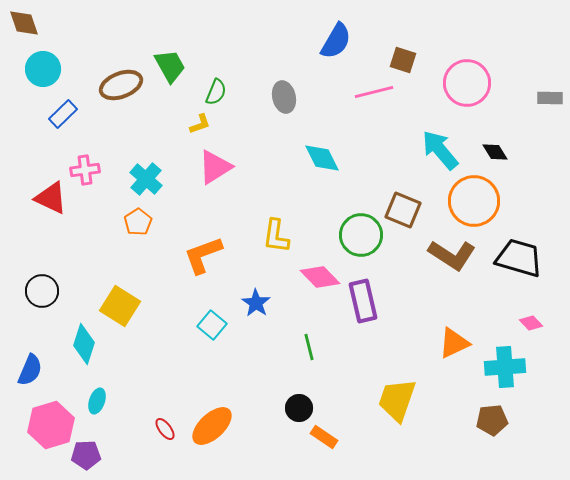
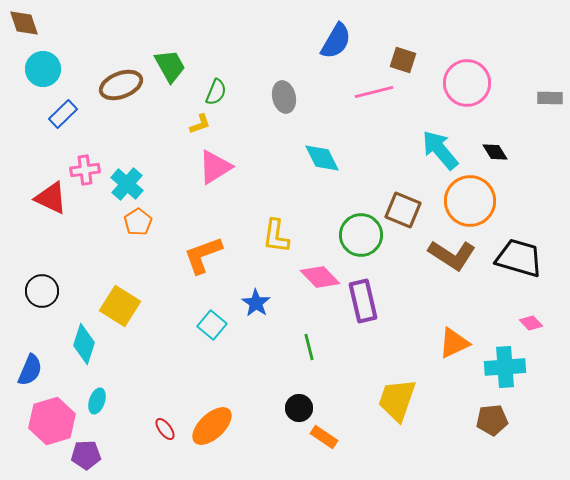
cyan cross at (146, 179): moved 19 px left, 5 px down
orange circle at (474, 201): moved 4 px left
pink hexagon at (51, 425): moved 1 px right, 4 px up
